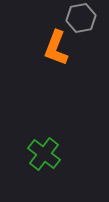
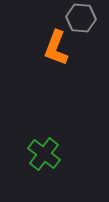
gray hexagon: rotated 16 degrees clockwise
